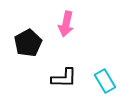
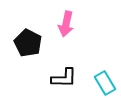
black pentagon: rotated 16 degrees counterclockwise
cyan rectangle: moved 2 px down
